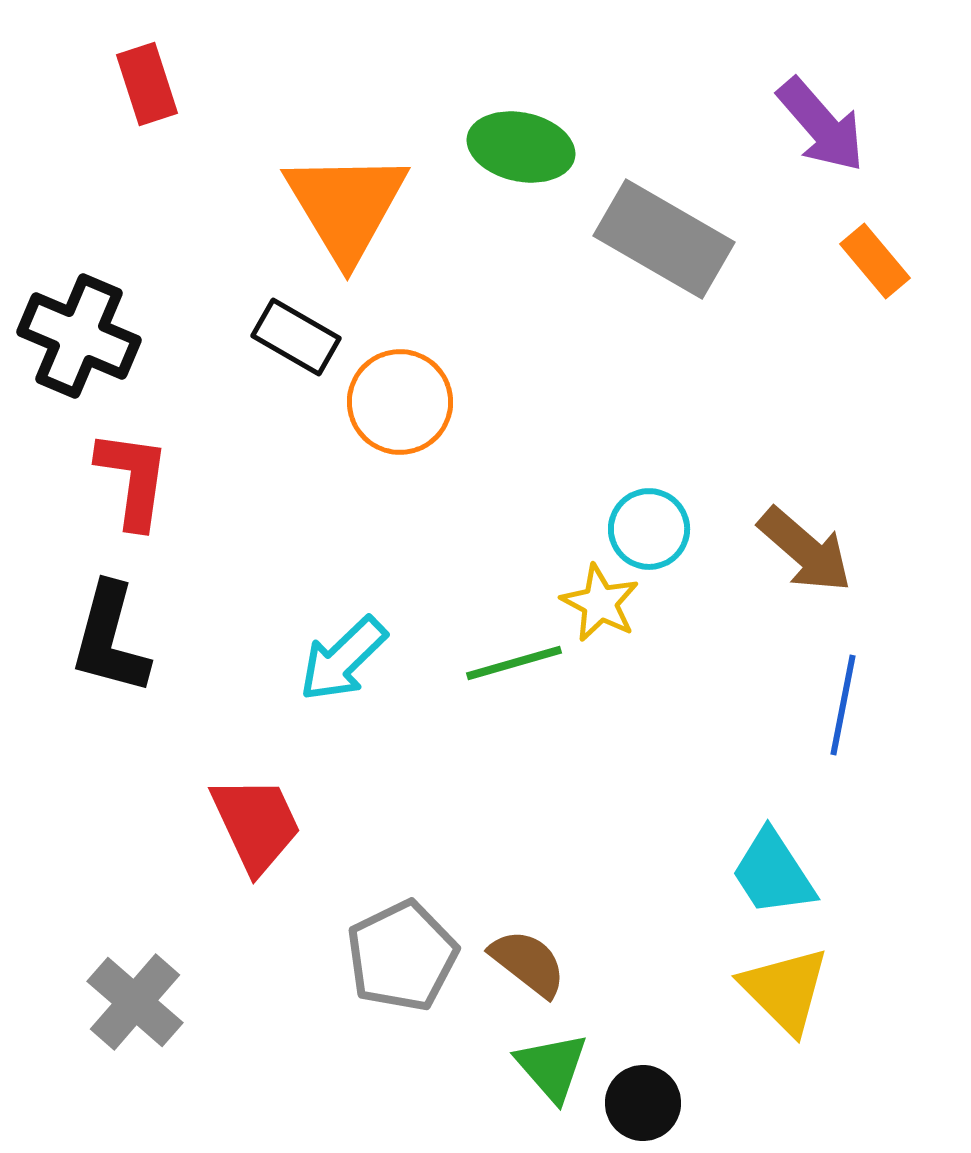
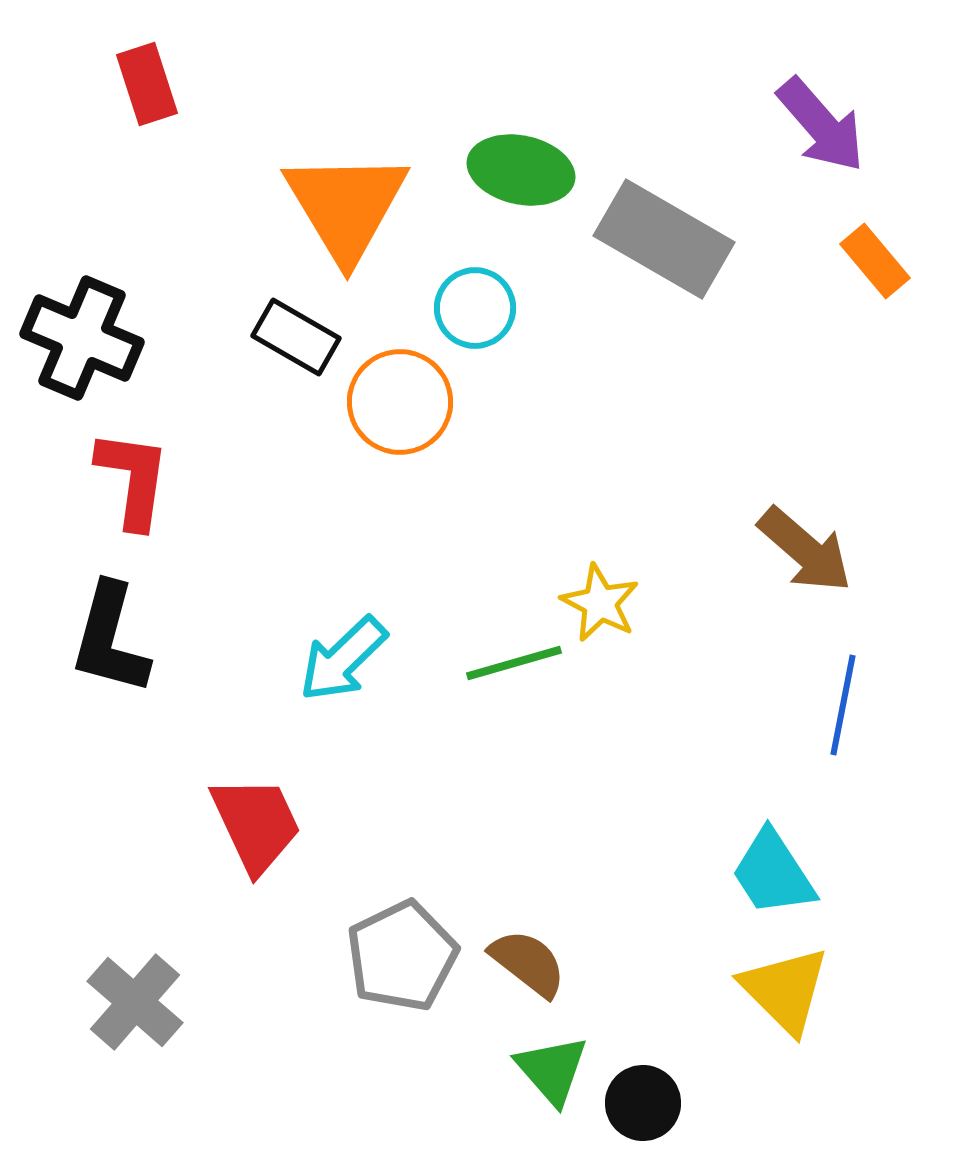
green ellipse: moved 23 px down
black cross: moved 3 px right, 2 px down
cyan circle: moved 174 px left, 221 px up
green triangle: moved 3 px down
